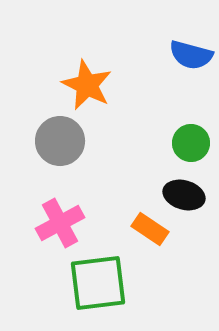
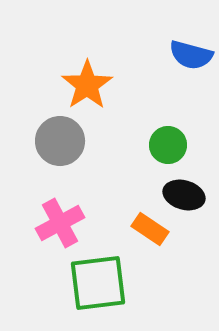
orange star: rotated 12 degrees clockwise
green circle: moved 23 px left, 2 px down
